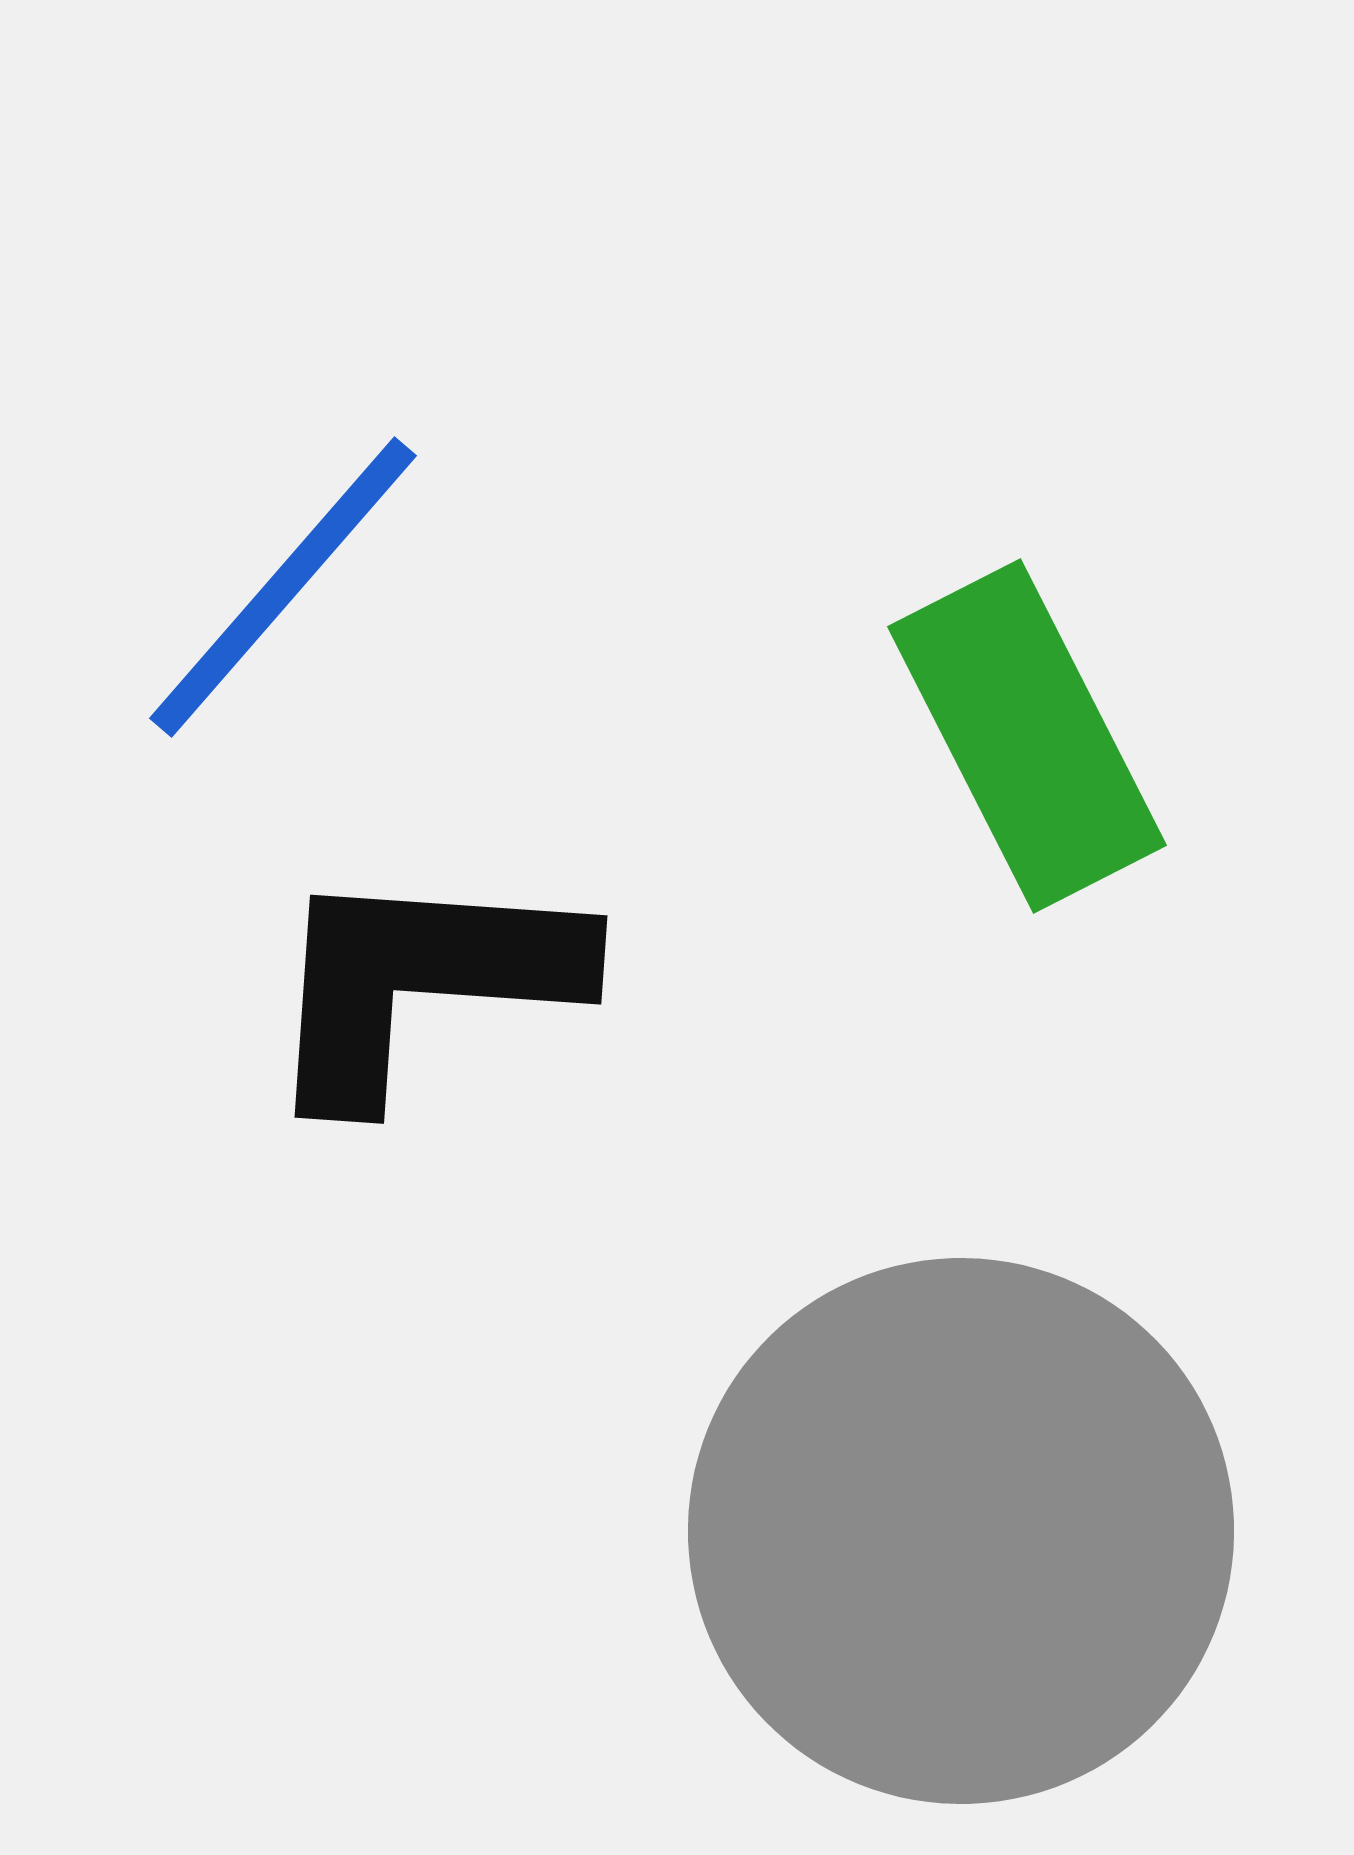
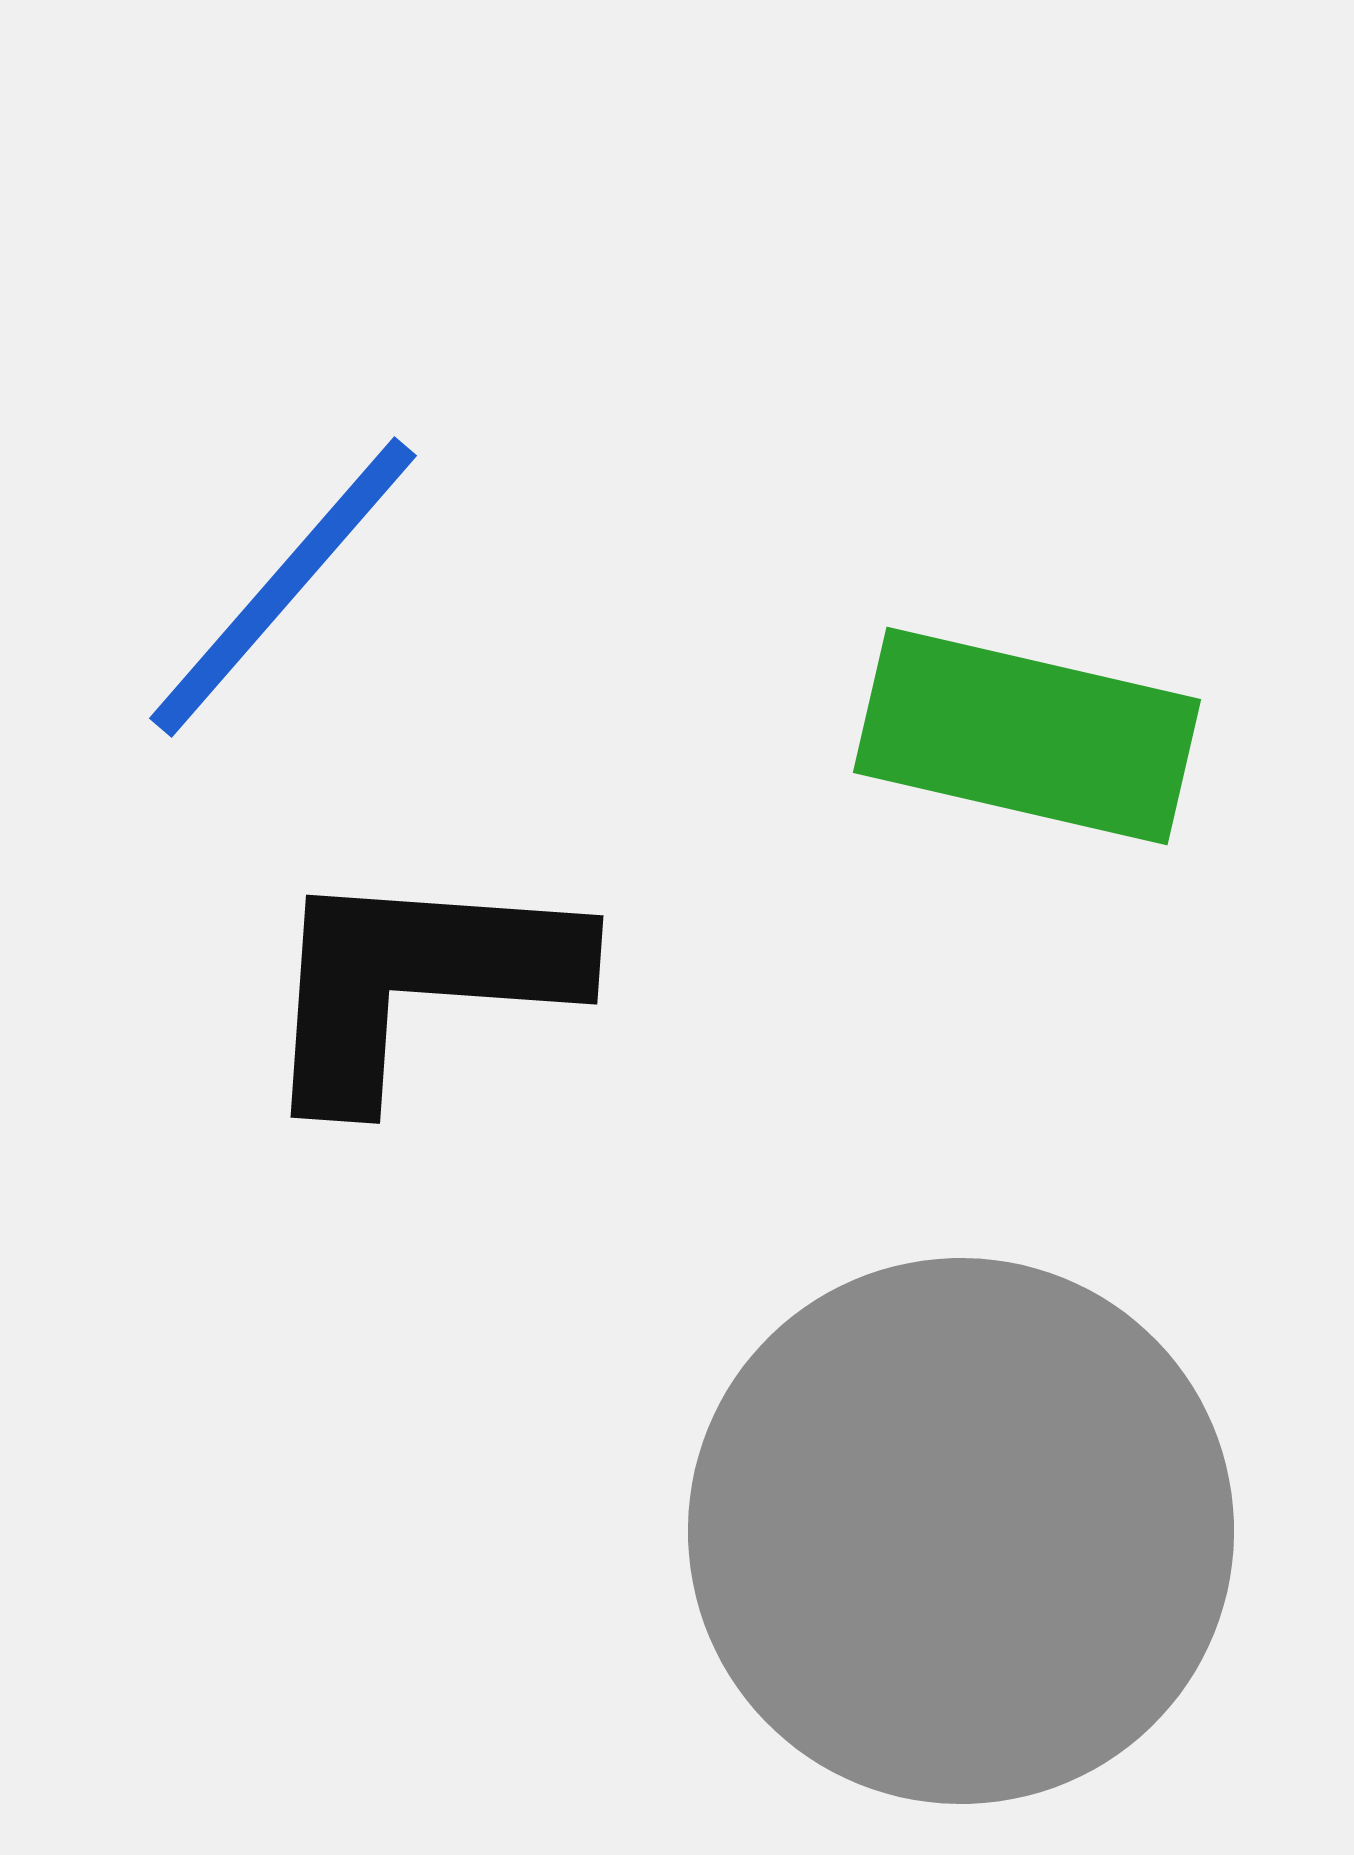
green rectangle: rotated 50 degrees counterclockwise
black L-shape: moved 4 px left
